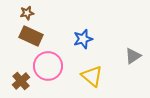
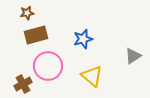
brown rectangle: moved 5 px right, 1 px up; rotated 40 degrees counterclockwise
brown cross: moved 2 px right, 3 px down; rotated 12 degrees clockwise
